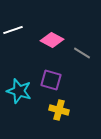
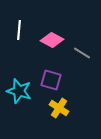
white line: moved 6 px right; rotated 66 degrees counterclockwise
yellow cross: moved 2 px up; rotated 18 degrees clockwise
